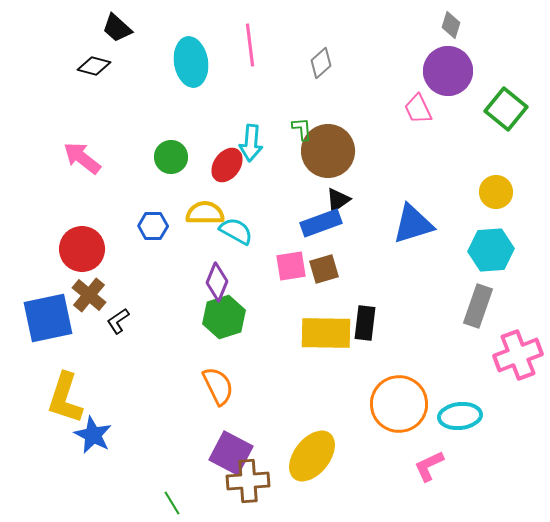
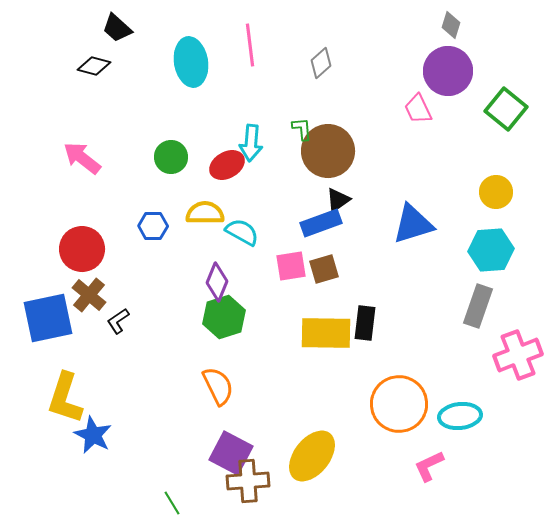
red ellipse at (227, 165): rotated 24 degrees clockwise
cyan semicircle at (236, 231): moved 6 px right, 1 px down
